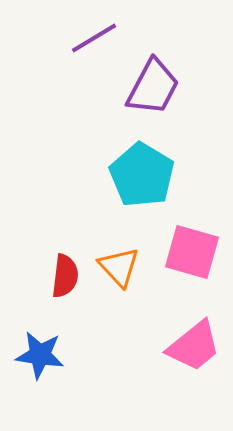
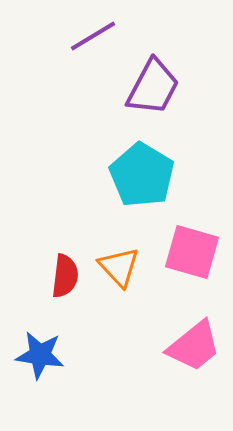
purple line: moved 1 px left, 2 px up
